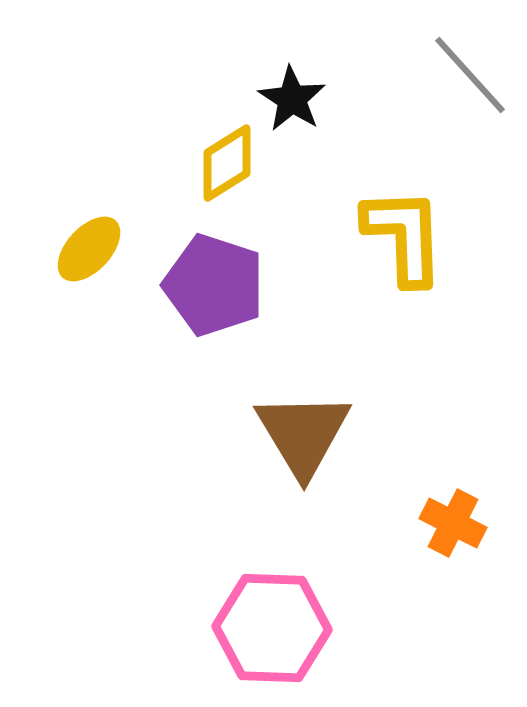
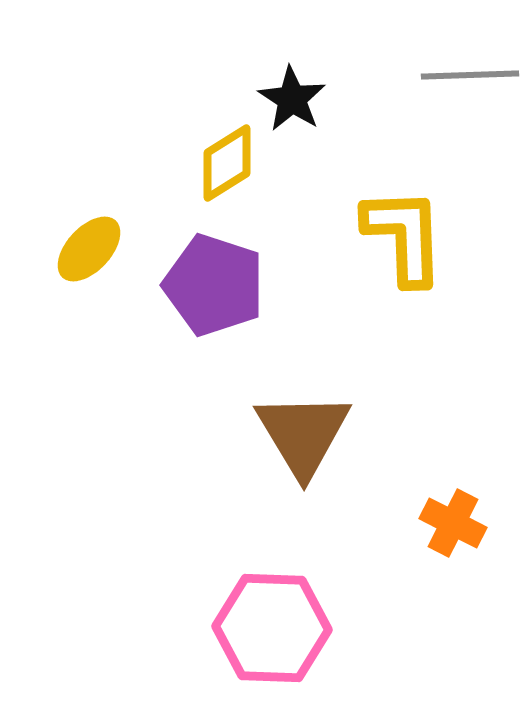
gray line: rotated 50 degrees counterclockwise
